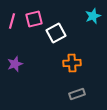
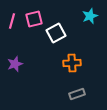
cyan star: moved 3 px left
